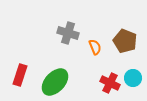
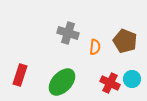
orange semicircle: rotated 28 degrees clockwise
cyan circle: moved 1 px left, 1 px down
green ellipse: moved 7 px right
